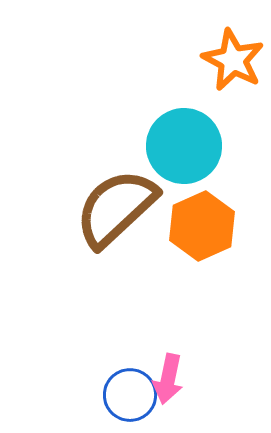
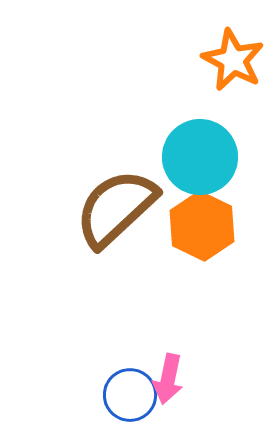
cyan circle: moved 16 px right, 11 px down
orange hexagon: rotated 10 degrees counterclockwise
